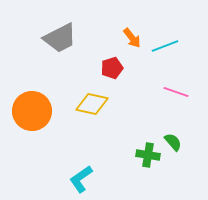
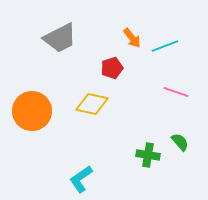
green semicircle: moved 7 px right
